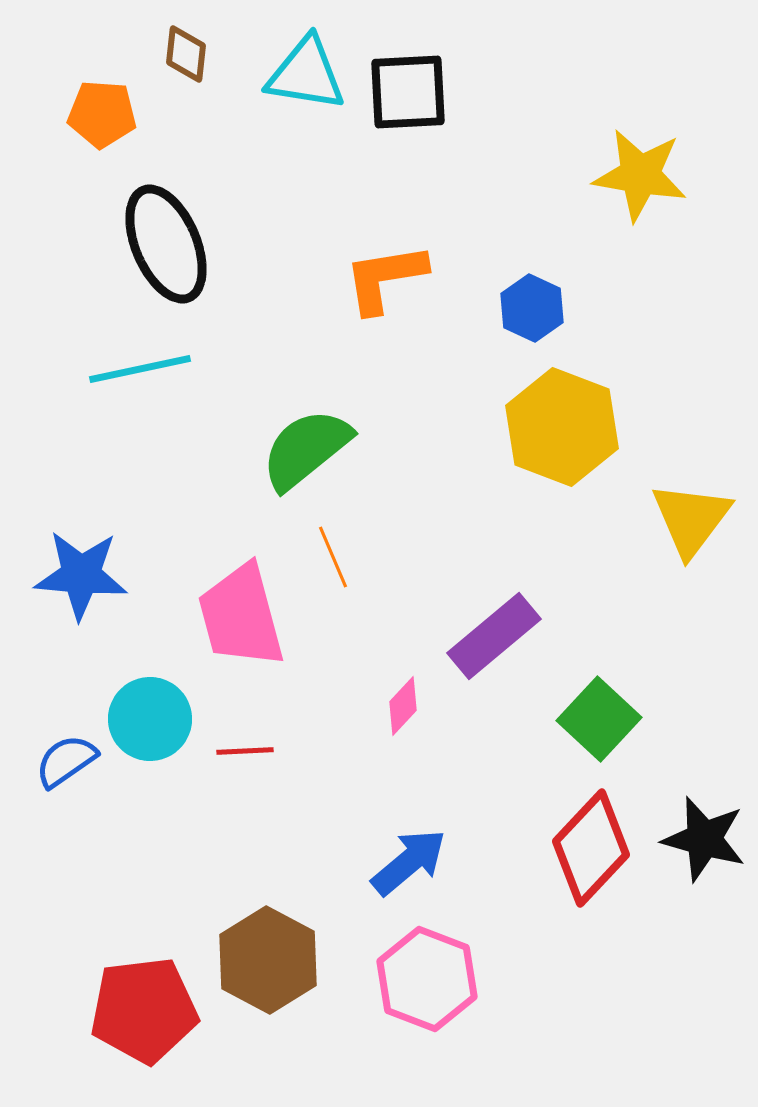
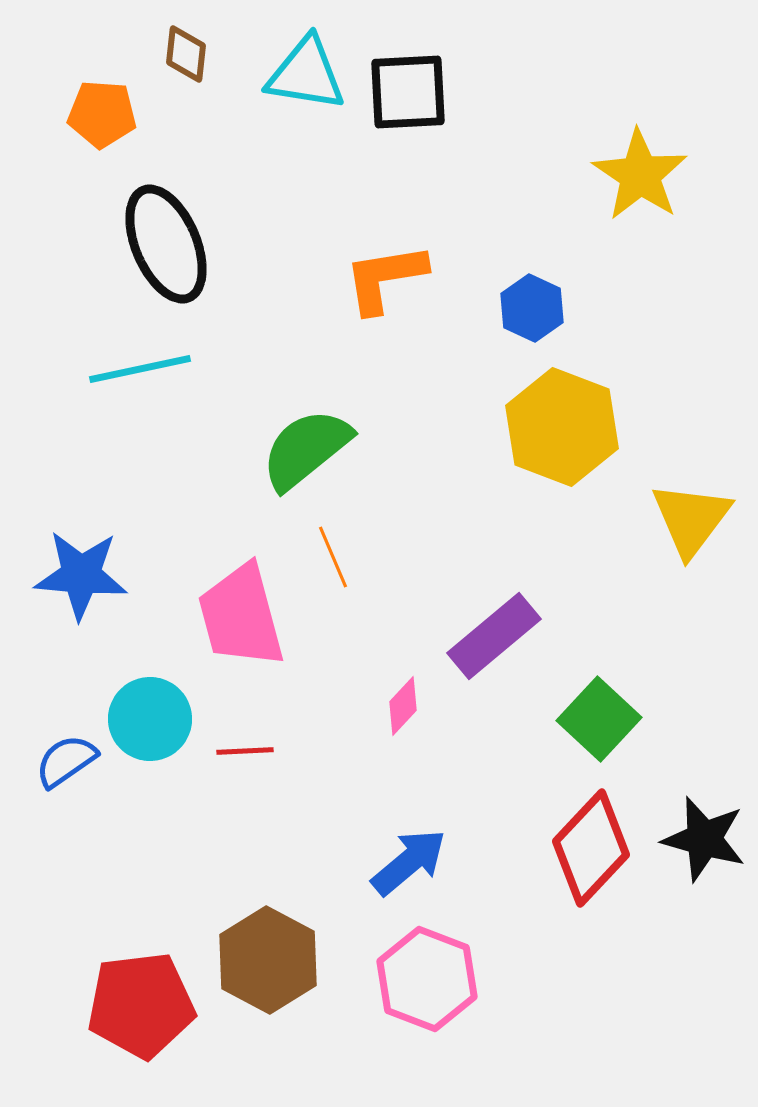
yellow star: rotated 24 degrees clockwise
red pentagon: moved 3 px left, 5 px up
